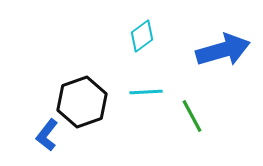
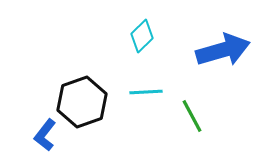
cyan diamond: rotated 8 degrees counterclockwise
blue L-shape: moved 2 px left
